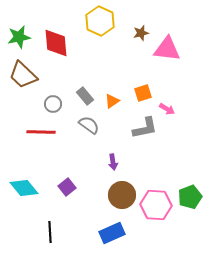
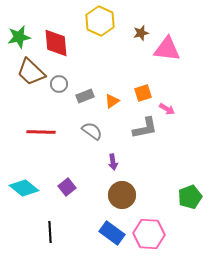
brown trapezoid: moved 8 px right, 3 px up
gray rectangle: rotated 72 degrees counterclockwise
gray circle: moved 6 px right, 20 px up
gray semicircle: moved 3 px right, 6 px down
cyan diamond: rotated 12 degrees counterclockwise
pink hexagon: moved 7 px left, 29 px down
blue rectangle: rotated 60 degrees clockwise
